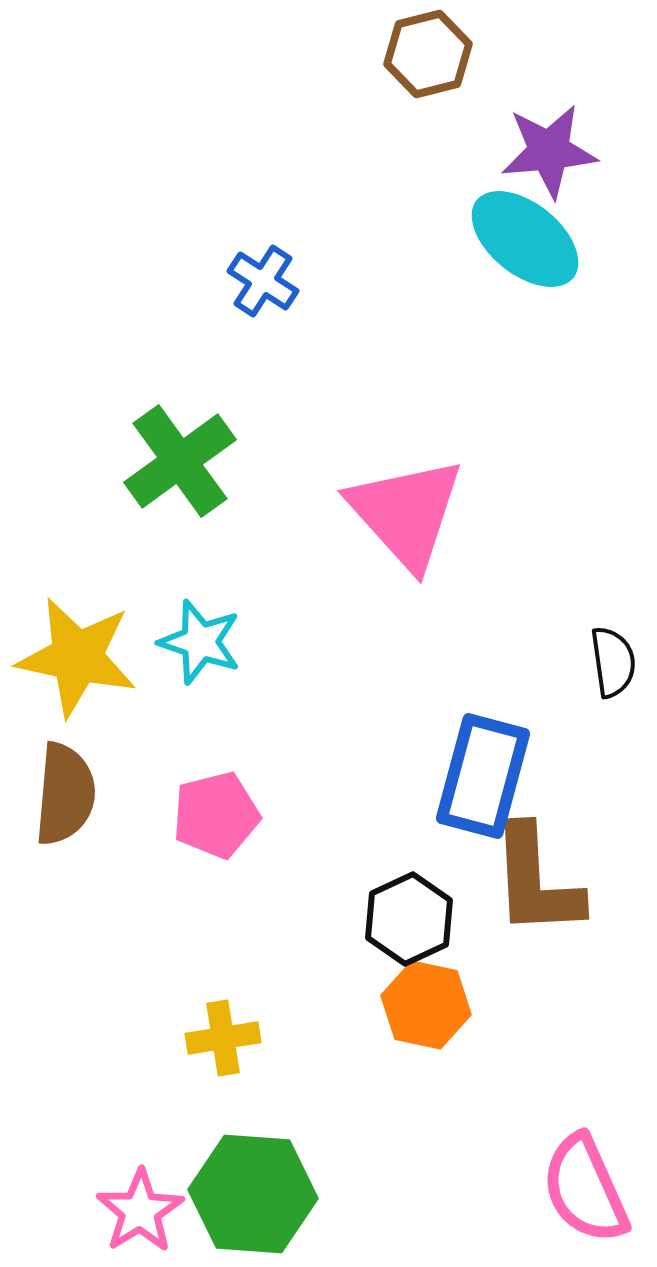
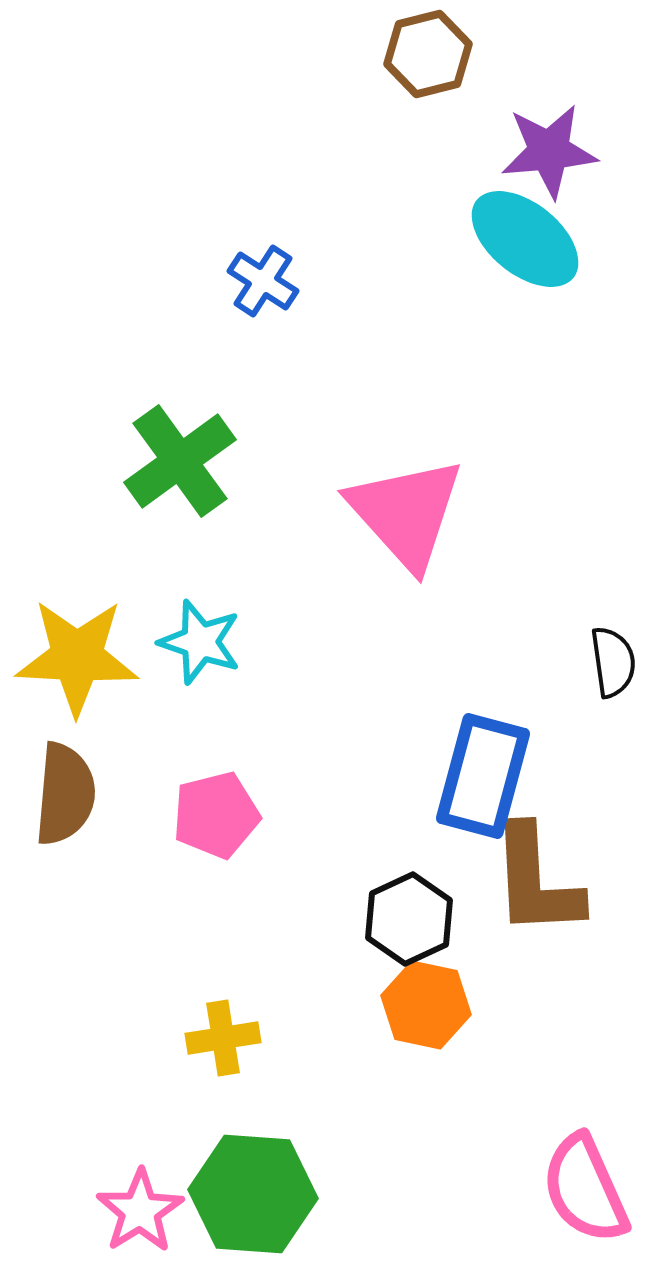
yellow star: rotated 9 degrees counterclockwise
